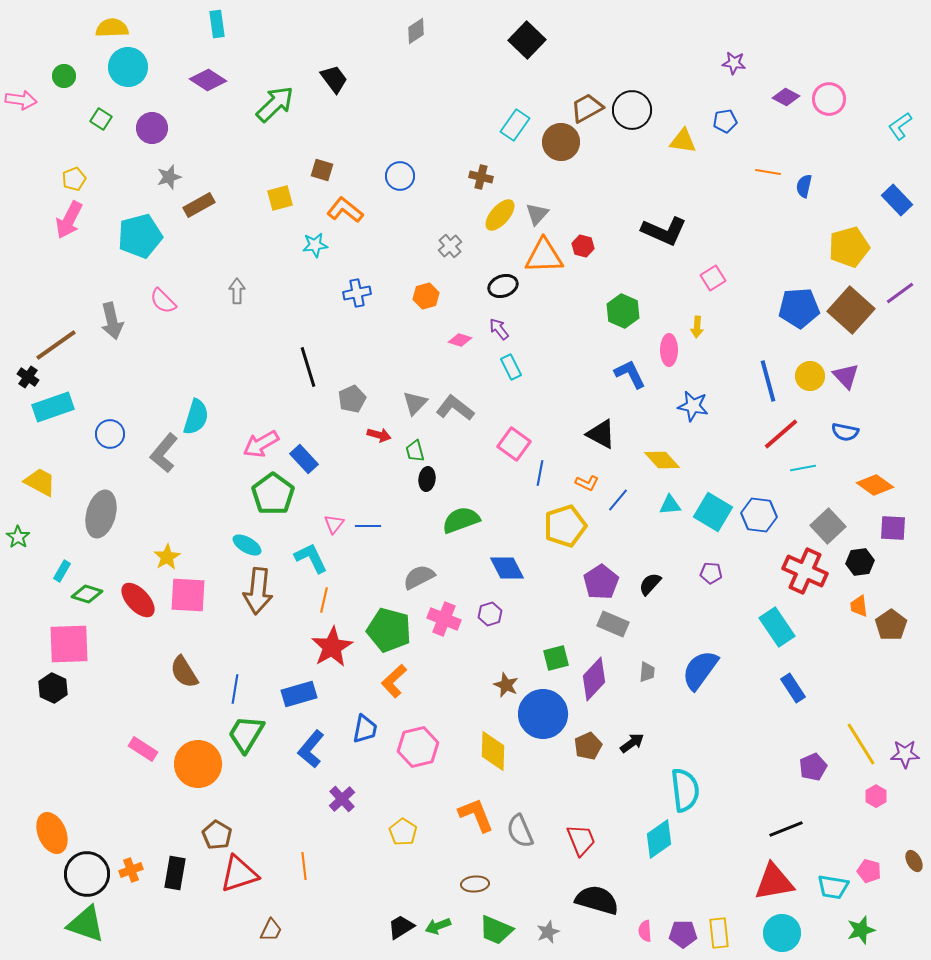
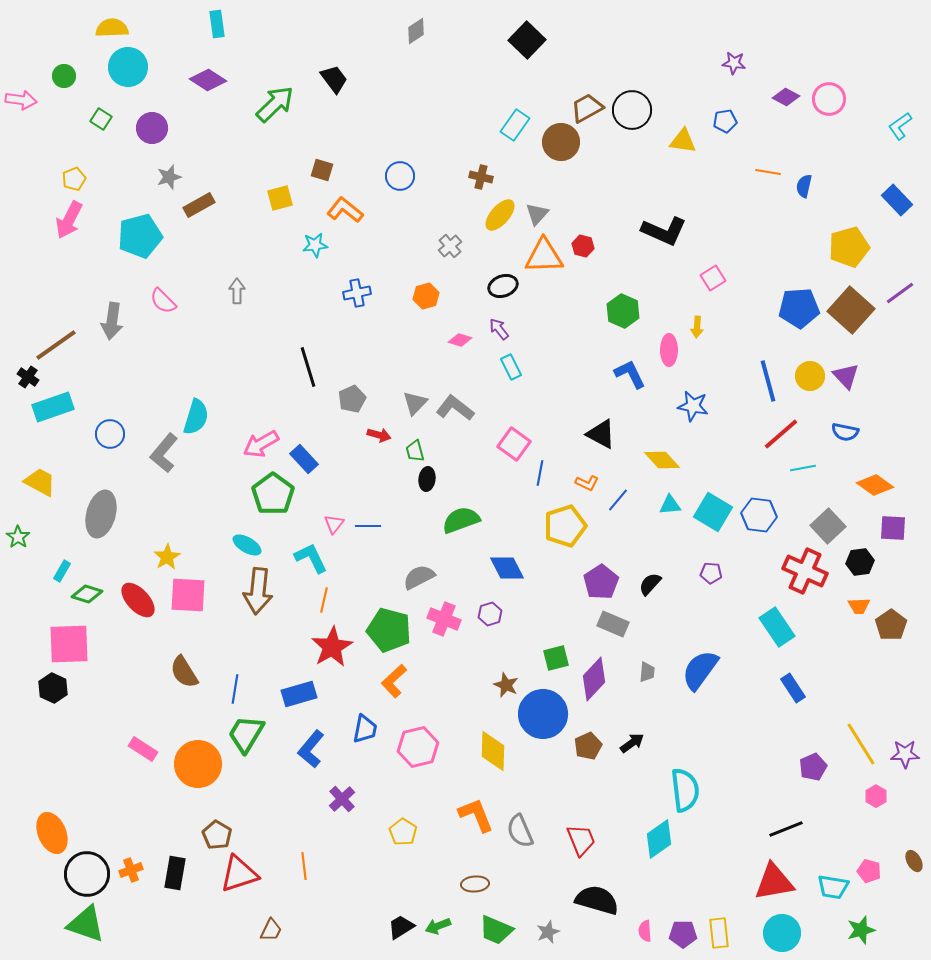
gray arrow at (112, 321): rotated 21 degrees clockwise
orange trapezoid at (859, 606): rotated 85 degrees counterclockwise
